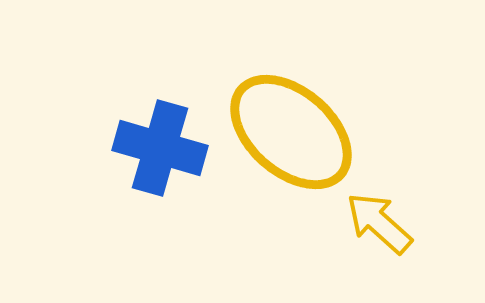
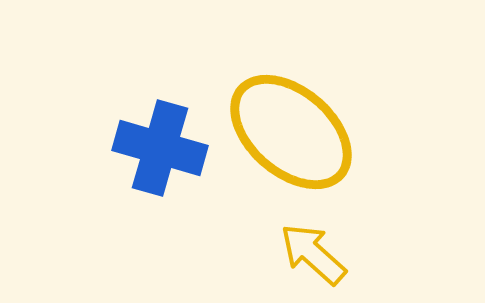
yellow arrow: moved 66 px left, 31 px down
